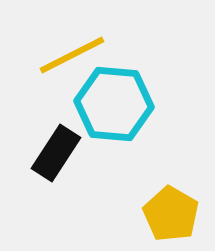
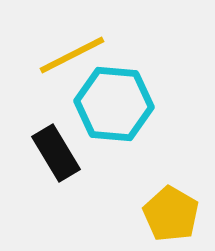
black rectangle: rotated 64 degrees counterclockwise
